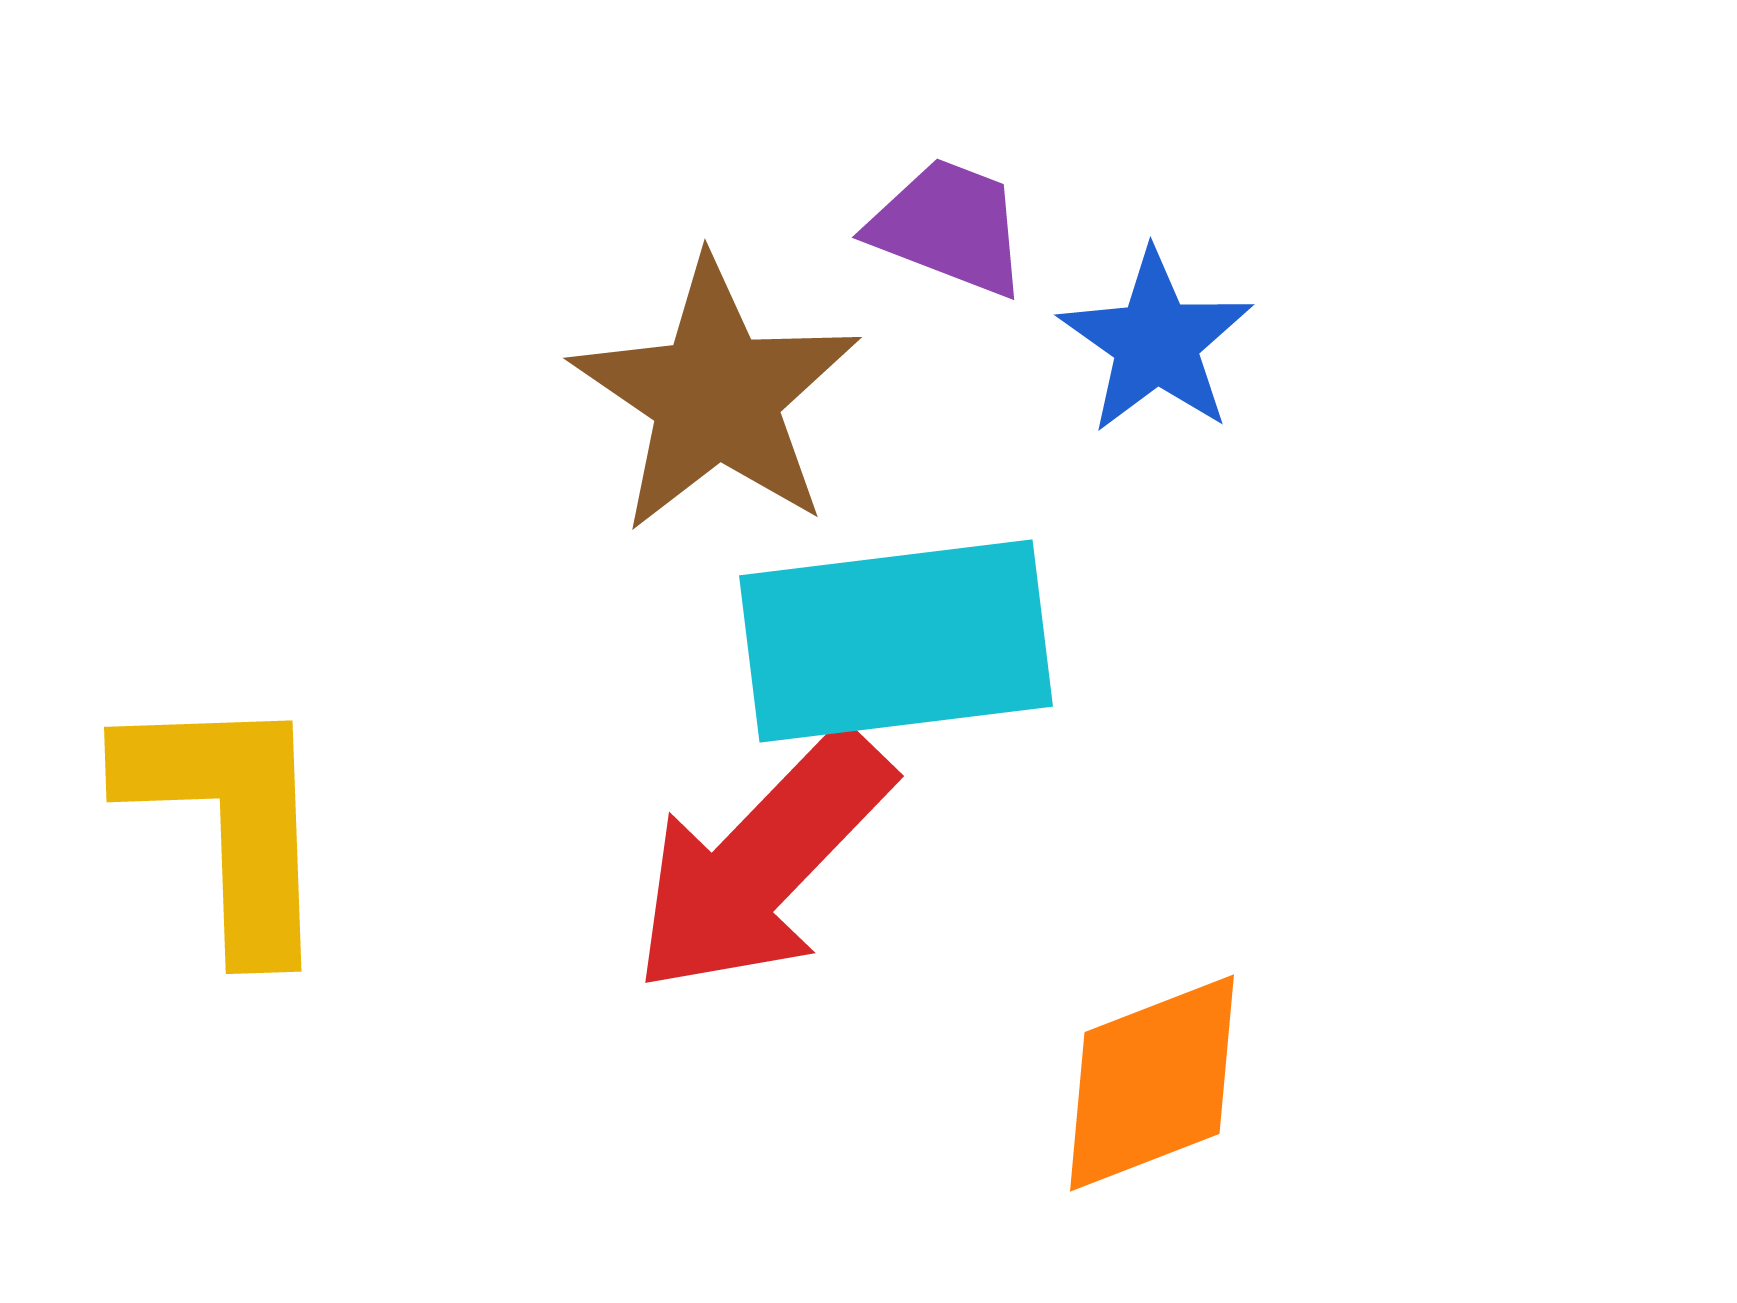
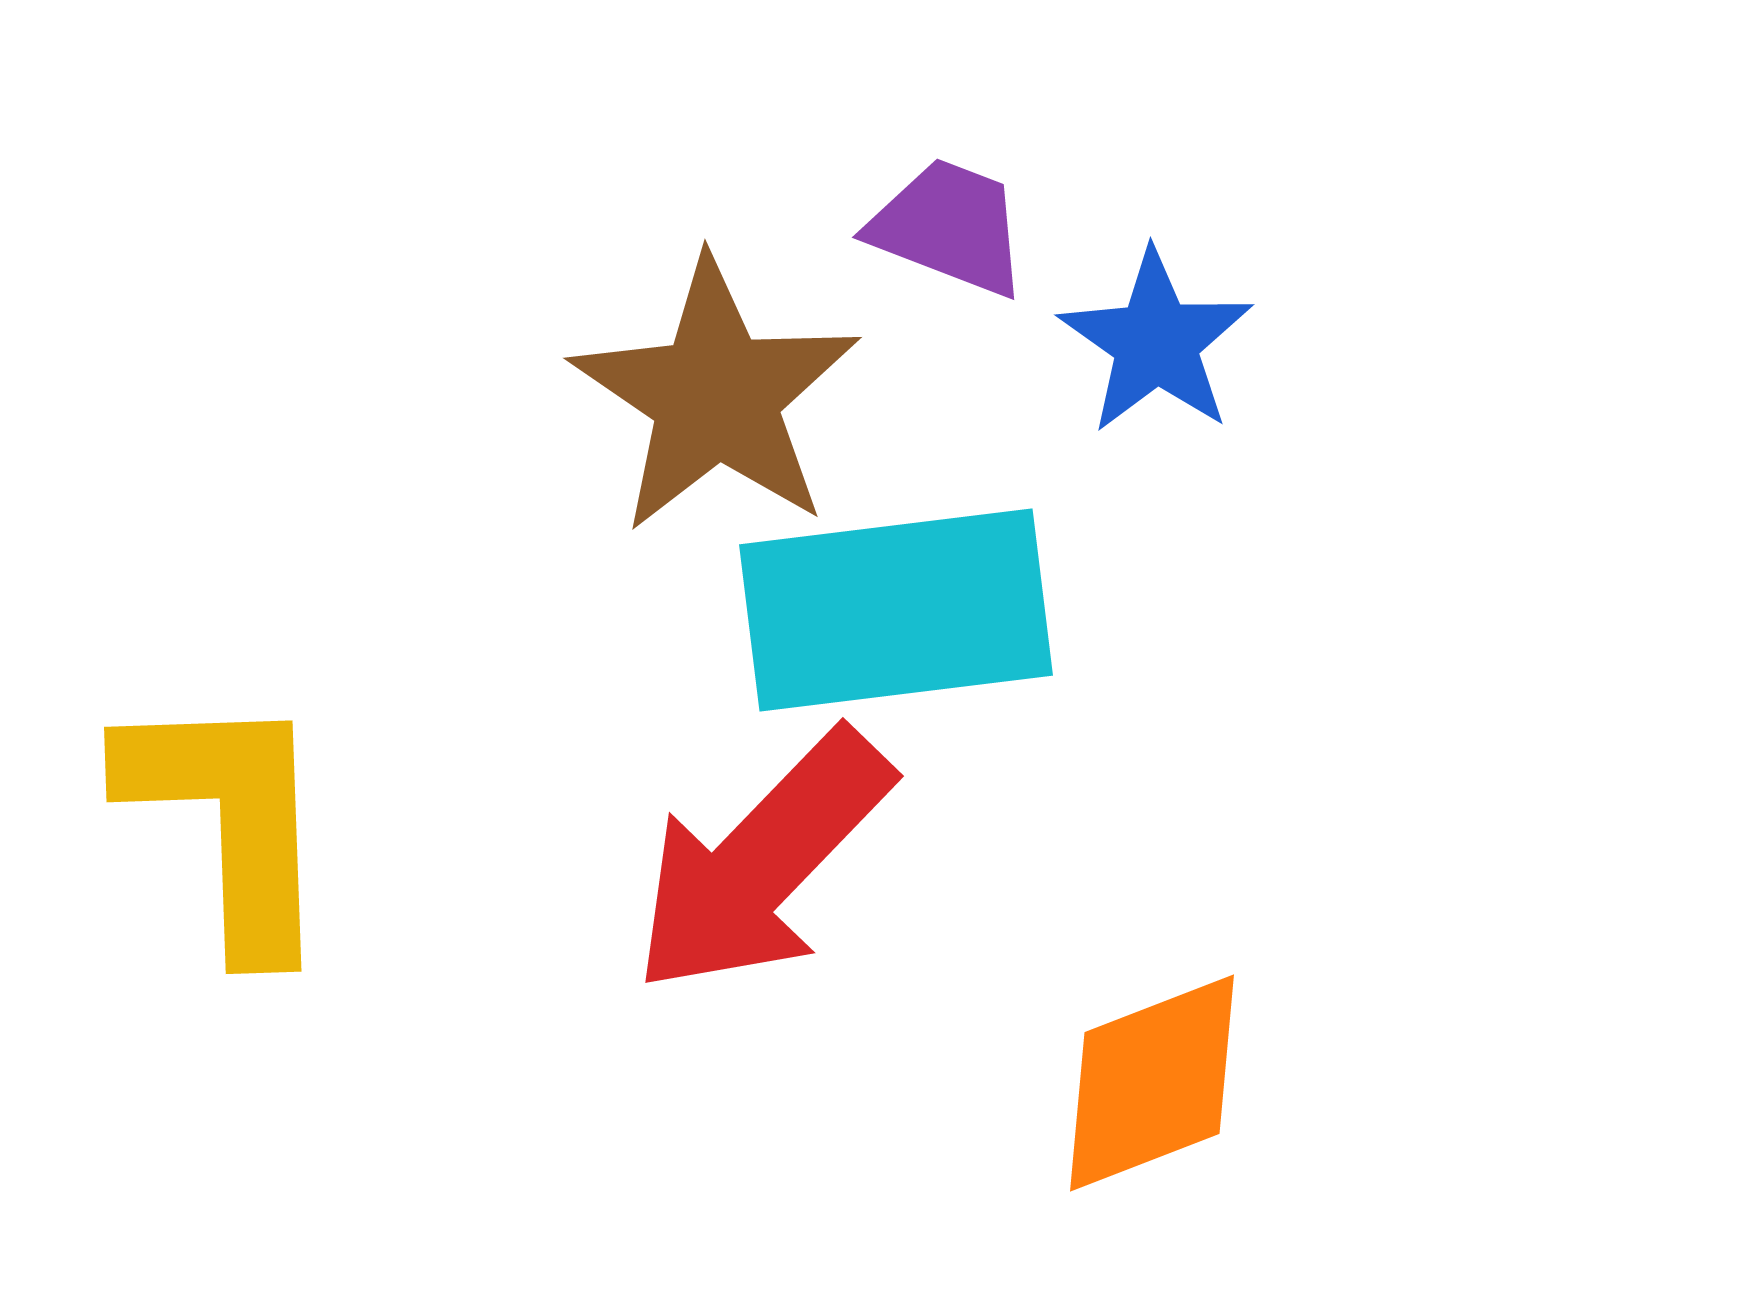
cyan rectangle: moved 31 px up
